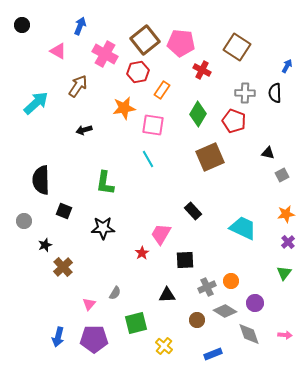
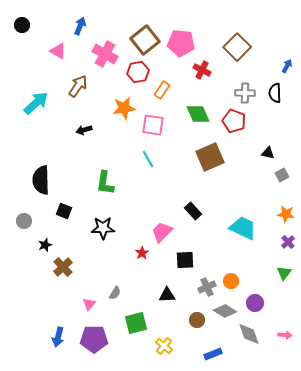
brown square at (237, 47): rotated 12 degrees clockwise
green diamond at (198, 114): rotated 55 degrees counterclockwise
orange star at (286, 214): rotated 18 degrees clockwise
pink trapezoid at (161, 234): moved 1 px right, 2 px up; rotated 15 degrees clockwise
